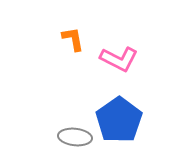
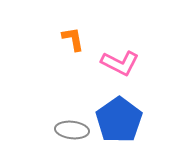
pink L-shape: moved 1 px right, 4 px down
gray ellipse: moved 3 px left, 7 px up
